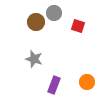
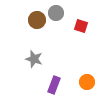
gray circle: moved 2 px right
brown circle: moved 1 px right, 2 px up
red square: moved 3 px right
